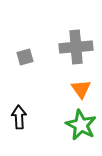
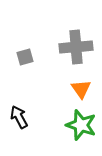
black arrow: rotated 25 degrees counterclockwise
green star: rotated 8 degrees counterclockwise
